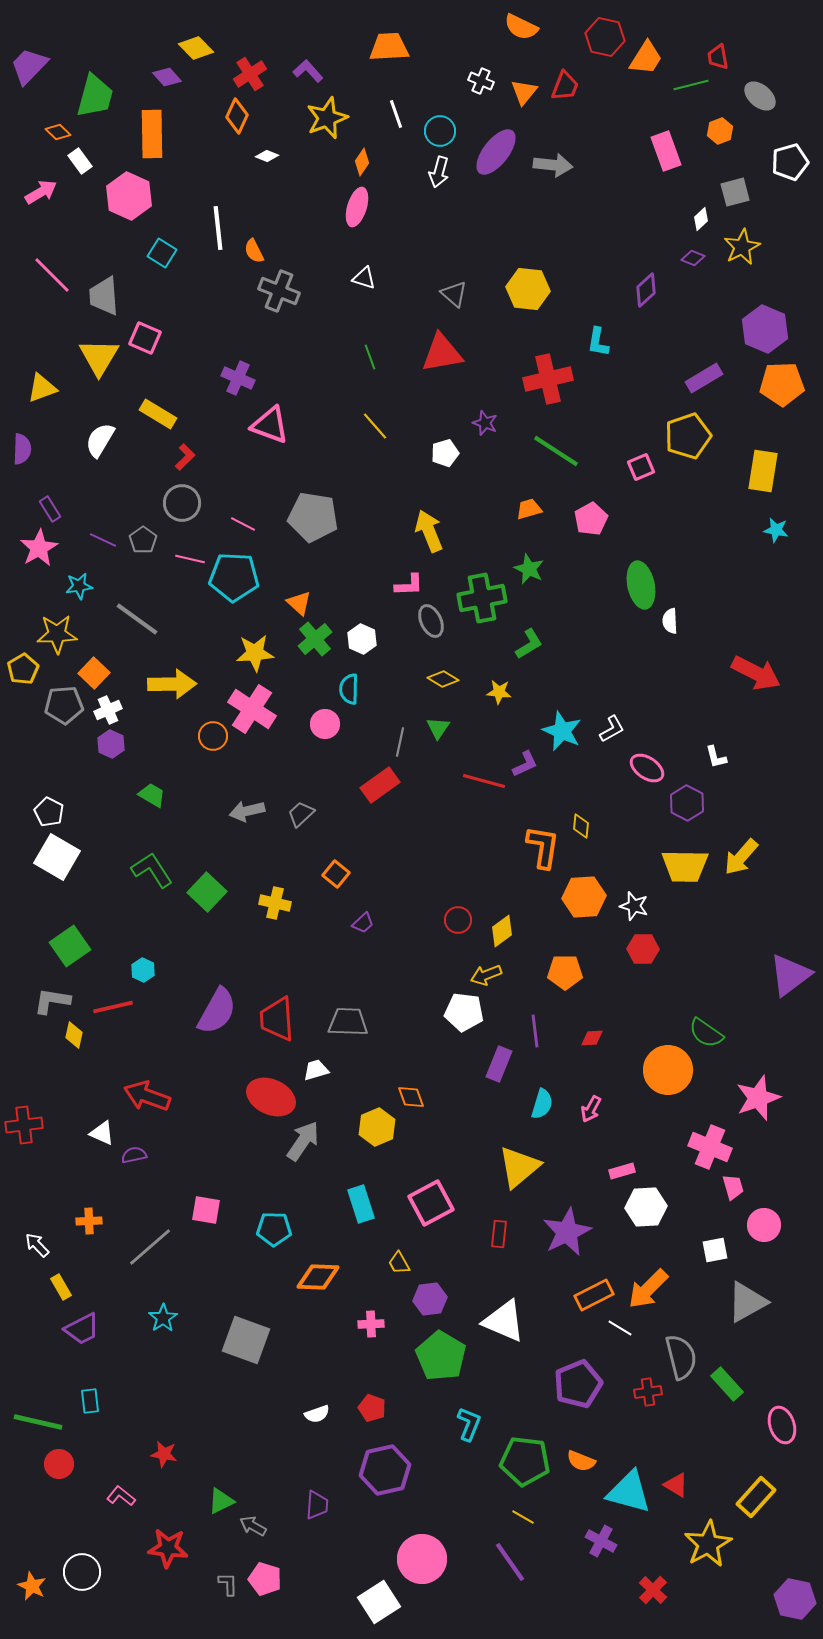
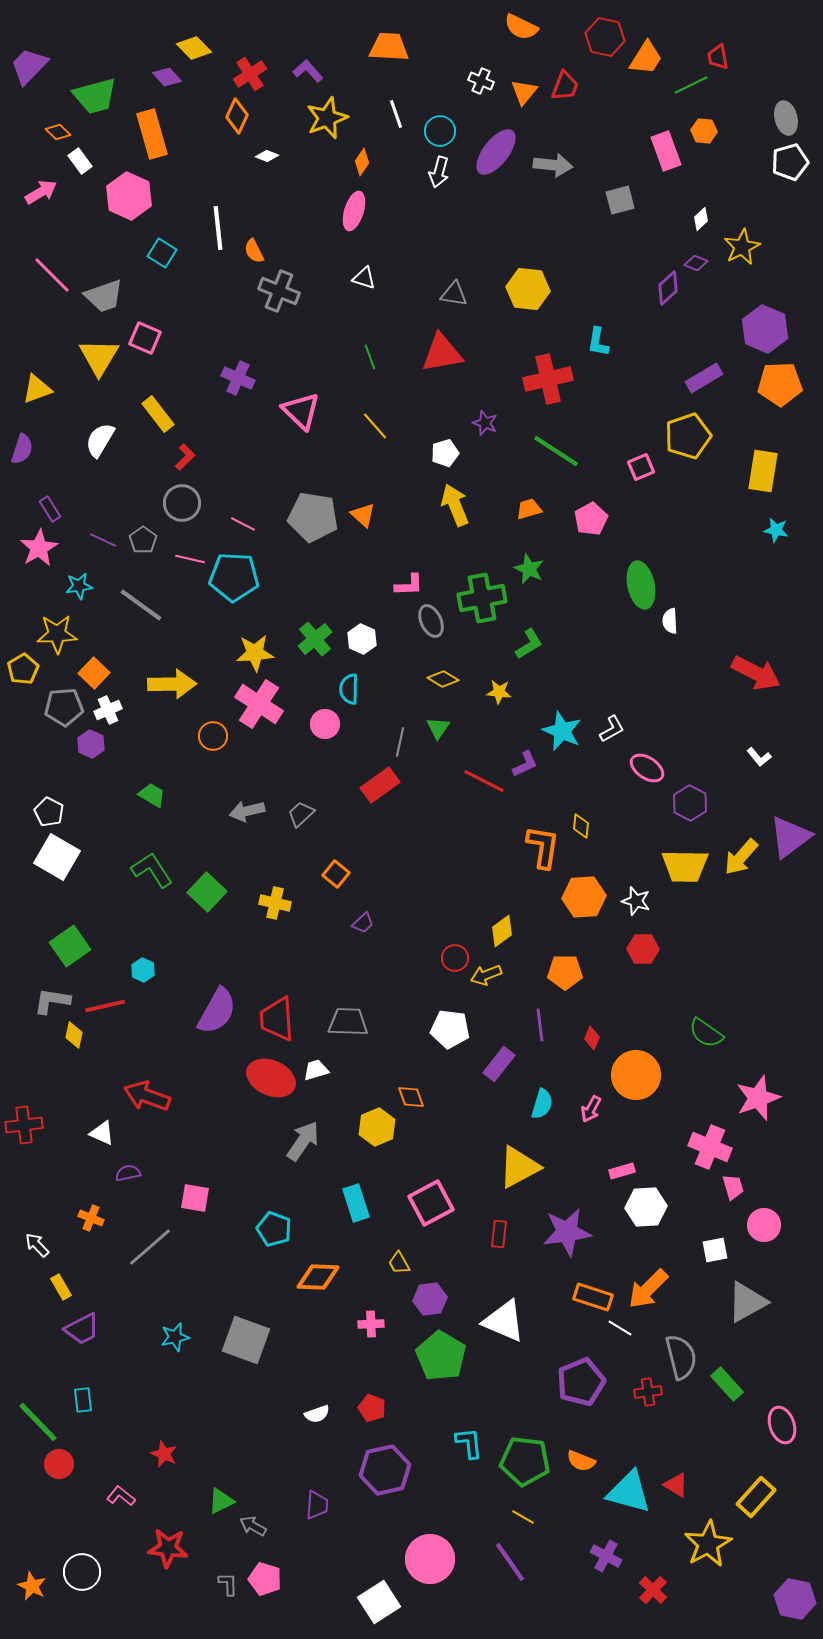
orange trapezoid at (389, 47): rotated 6 degrees clockwise
yellow diamond at (196, 48): moved 2 px left
green line at (691, 85): rotated 12 degrees counterclockwise
green trapezoid at (95, 96): rotated 60 degrees clockwise
gray ellipse at (760, 96): moved 26 px right, 22 px down; rotated 36 degrees clockwise
orange hexagon at (720, 131): moved 16 px left; rotated 25 degrees clockwise
orange rectangle at (152, 134): rotated 15 degrees counterclockwise
gray square at (735, 192): moved 115 px left, 8 px down
pink ellipse at (357, 207): moved 3 px left, 4 px down
purple diamond at (693, 258): moved 3 px right, 5 px down
purple diamond at (646, 290): moved 22 px right, 2 px up
gray triangle at (454, 294): rotated 32 degrees counterclockwise
gray trapezoid at (104, 296): rotated 105 degrees counterclockwise
orange pentagon at (782, 384): moved 2 px left
yellow triangle at (42, 388): moved 5 px left, 1 px down
yellow rectangle at (158, 414): rotated 21 degrees clockwise
pink triangle at (270, 425): moved 31 px right, 14 px up; rotated 24 degrees clockwise
purple semicircle at (22, 449): rotated 16 degrees clockwise
yellow arrow at (429, 531): moved 26 px right, 26 px up
orange triangle at (299, 603): moved 64 px right, 88 px up
gray line at (137, 619): moved 4 px right, 14 px up
gray pentagon at (64, 705): moved 2 px down
pink cross at (252, 709): moved 7 px right, 5 px up
purple hexagon at (111, 744): moved 20 px left
white L-shape at (716, 757): moved 43 px right; rotated 25 degrees counterclockwise
red line at (484, 781): rotated 12 degrees clockwise
purple hexagon at (687, 803): moved 3 px right
white star at (634, 906): moved 2 px right, 5 px up
red circle at (458, 920): moved 3 px left, 38 px down
purple triangle at (790, 975): moved 138 px up
red line at (113, 1007): moved 8 px left, 1 px up
white pentagon at (464, 1012): moved 14 px left, 17 px down
purple line at (535, 1031): moved 5 px right, 6 px up
red diamond at (592, 1038): rotated 65 degrees counterclockwise
purple rectangle at (499, 1064): rotated 16 degrees clockwise
orange circle at (668, 1070): moved 32 px left, 5 px down
red ellipse at (271, 1097): moved 19 px up
purple semicircle at (134, 1155): moved 6 px left, 18 px down
yellow triangle at (519, 1167): rotated 12 degrees clockwise
cyan rectangle at (361, 1204): moved 5 px left, 1 px up
pink square at (206, 1210): moved 11 px left, 12 px up
orange cross at (89, 1221): moved 2 px right, 3 px up; rotated 25 degrees clockwise
cyan pentagon at (274, 1229): rotated 20 degrees clockwise
purple star at (567, 1232): rotated 18 degrees clockwise
orange rectangle at (594, 1295): moved 1 px left, 2 px down; rotated 45 degrees clockwise
cyan star at (163, 1318): moved 12 px right, 19 px down; rotated 20 degrees clockwise
purple pentagon at (578, 1384): moved 3 px right, 2 px up
cyan rectangle at (90, 1401): moved 7 px left, 1 px up
green line at (38, 1422): rotated 33 degrees clockwise
cyan L-shape at (469, 1424): moved 19 px down; rotated 28 degrees counterclockwise
red star at (164, 1454): rotated 12 degrees clockwise
purple cross at (601, 1541): moved 5 px right, 15 px down
pink circle at (422, 1559): moved 8 px right
